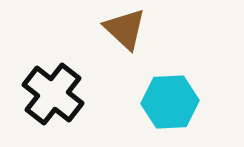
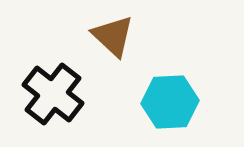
brown triangle: moved 12 px left, 7 px down
